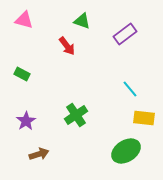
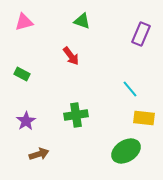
pink triangle: moved 2 px down; rotated 30 degrees counterclockwise
purple rectangle: moved 16 px right; rotated 30 degrees counterclockwise
red arrow: moved 4 px right, 10 px down
green cross: rotated 25 degrees clockwise
